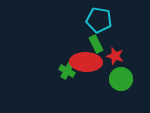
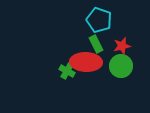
cyan pentagon: rotated 10 degrees clockwise
red star: moved 7 px right, 10 px up; rotated 30 degrees counterclockwise
green circle: moved 13 px up
